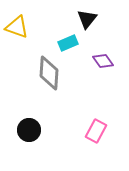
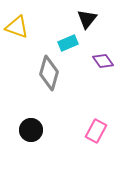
gray diamond: rotated 12 degrees clockwise
black circle: moved 2 px right
